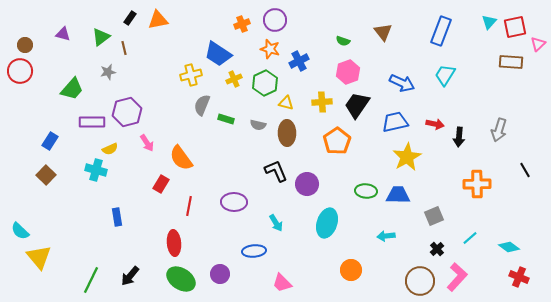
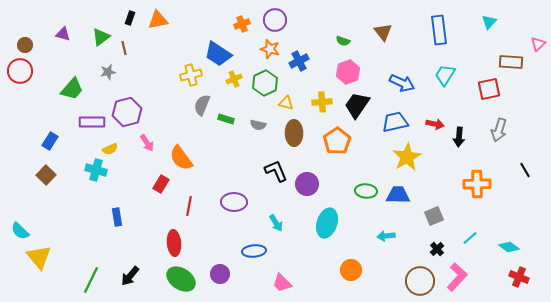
black rectangle at (130, 18): rotated 16 degrees counterclockwise
red square at (515, 27): moved 26 px left, 62 px down
blue rectangle at (441, 31): moved 2 px left, 1 px up; rotated 28 degrees counterclockwise
brown ellipse at (287, 133): moved 7 px right
